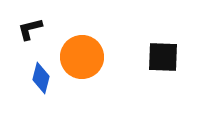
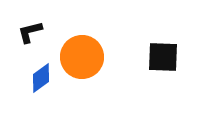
black L-shape: moved 3 px down
blue diamond: rotated 40 degrees clockwise
